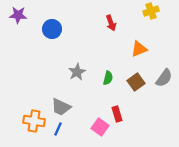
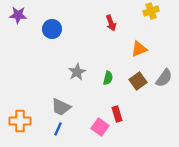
brown square: moved 2 px right, 1 px up
orange cross: moved 14 px left; rotated 10 degrees counterclockwise
